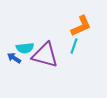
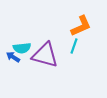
cyan semicircle: moved 3 px left
blue arrow: moved 1 px left, 1 px up
